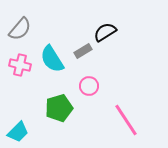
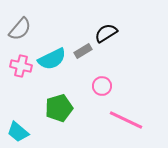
black semicircle: moved 1 px right, 1 px down
cyan semicircle: rotated 84 degrees counterclockwise
pink cross: moved 1 px right, 1 px down
pink circle: moved 13 px right
pink line: rotated 32 degrees counterclockwise
cyan trapezoid: rotated 85 degrees clockwise
